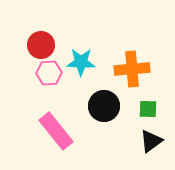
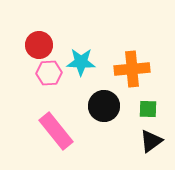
red circle: moved 2 px left
